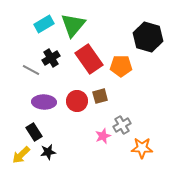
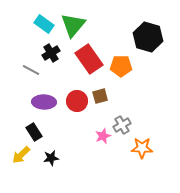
cyan rectangle: rotated 66 degrees clockwise
black cross: moved 5 px up
black star: moved 3 px right, 6 px down
